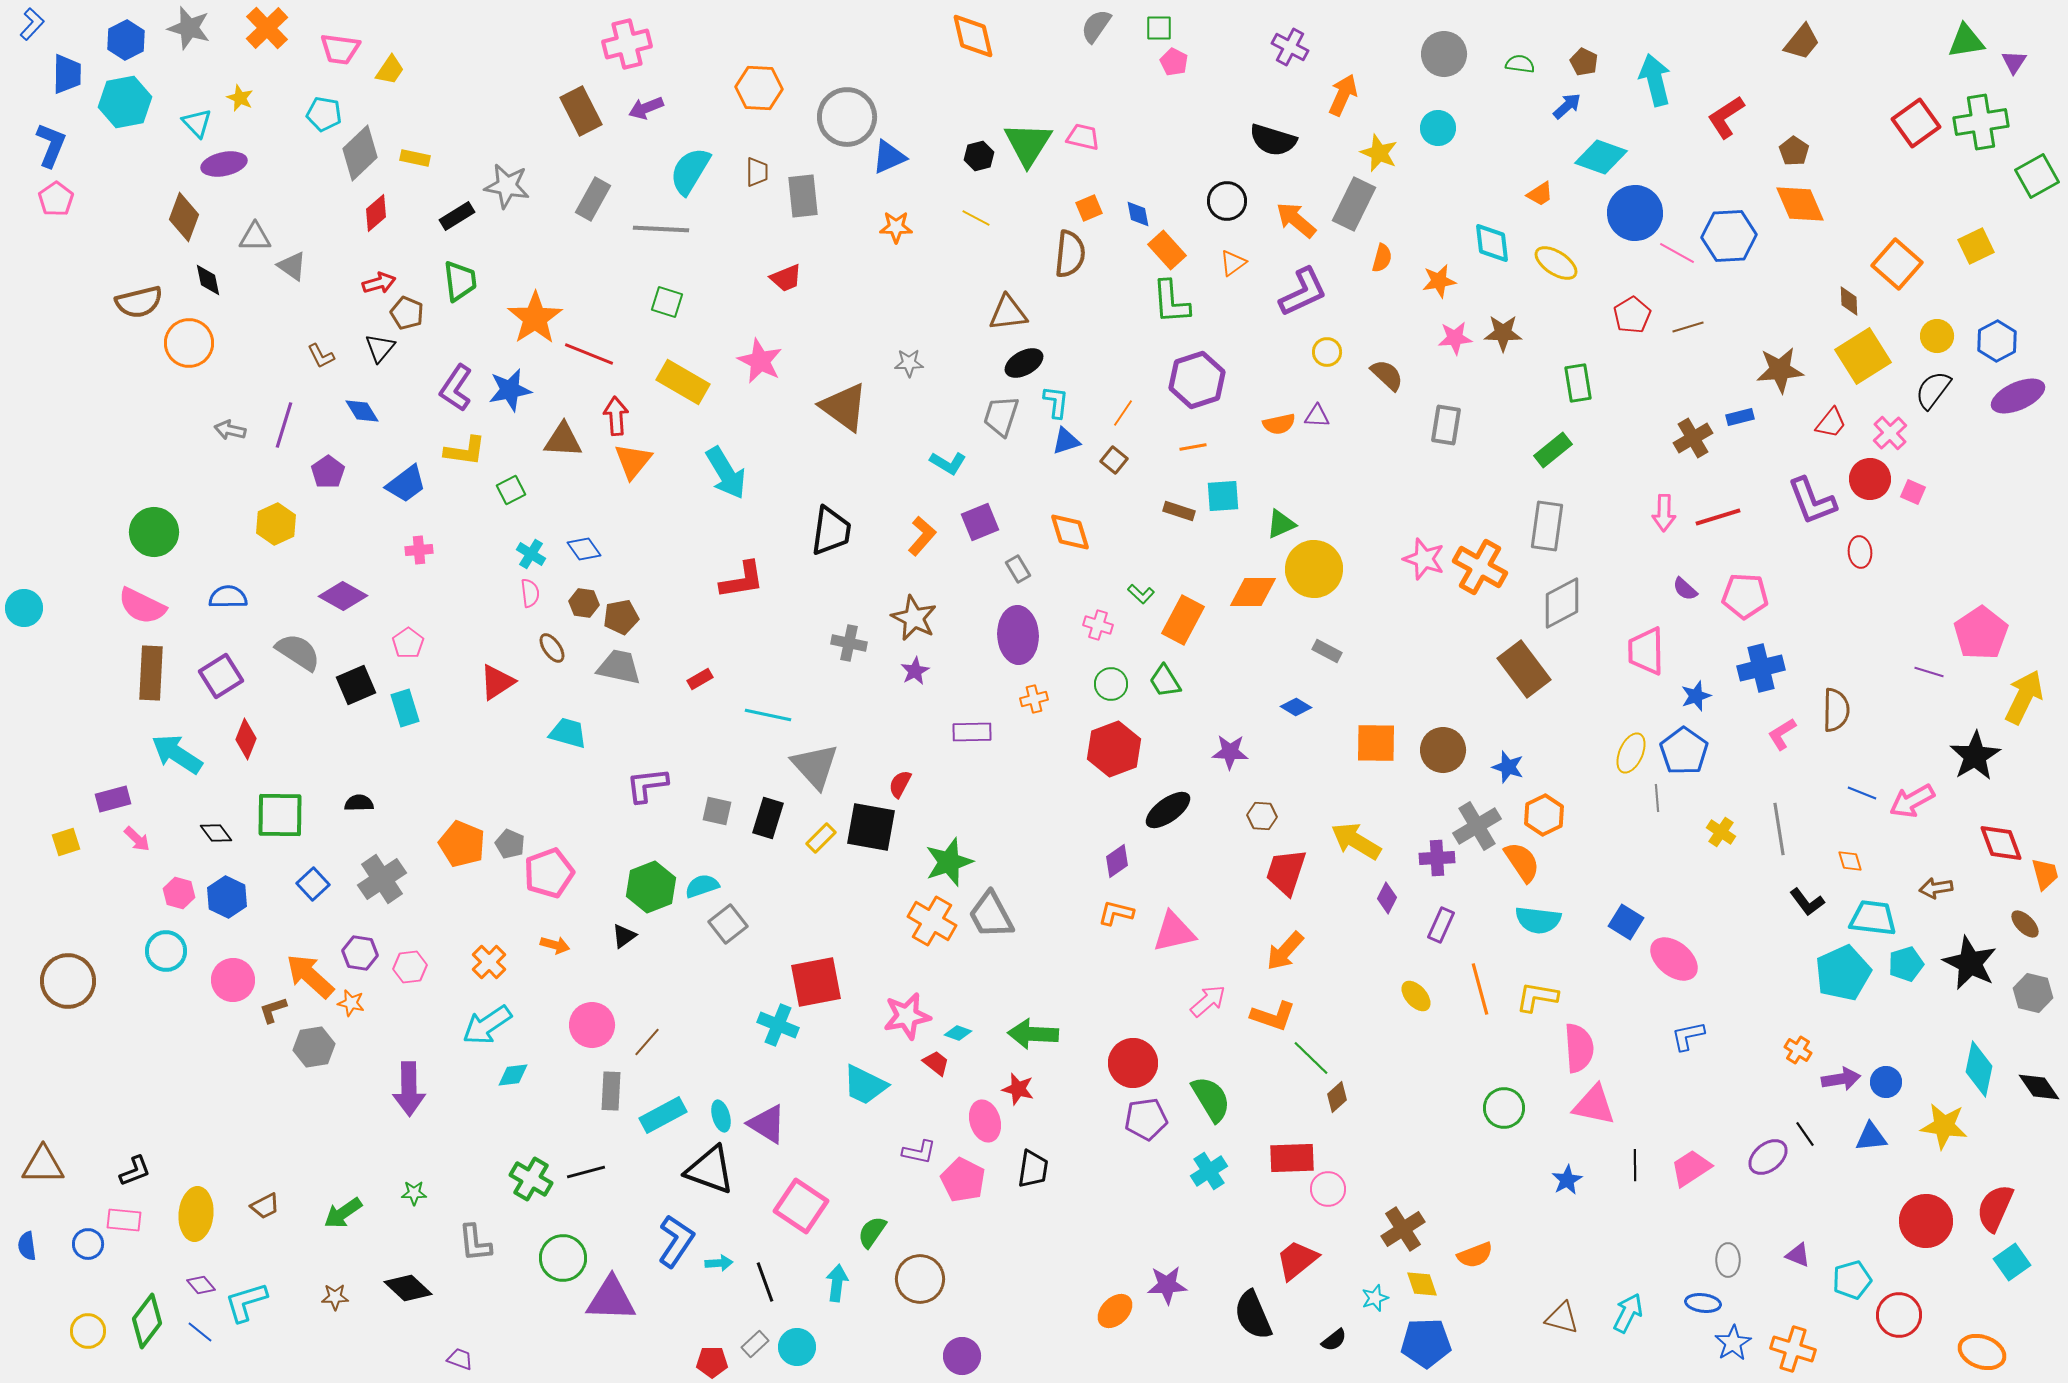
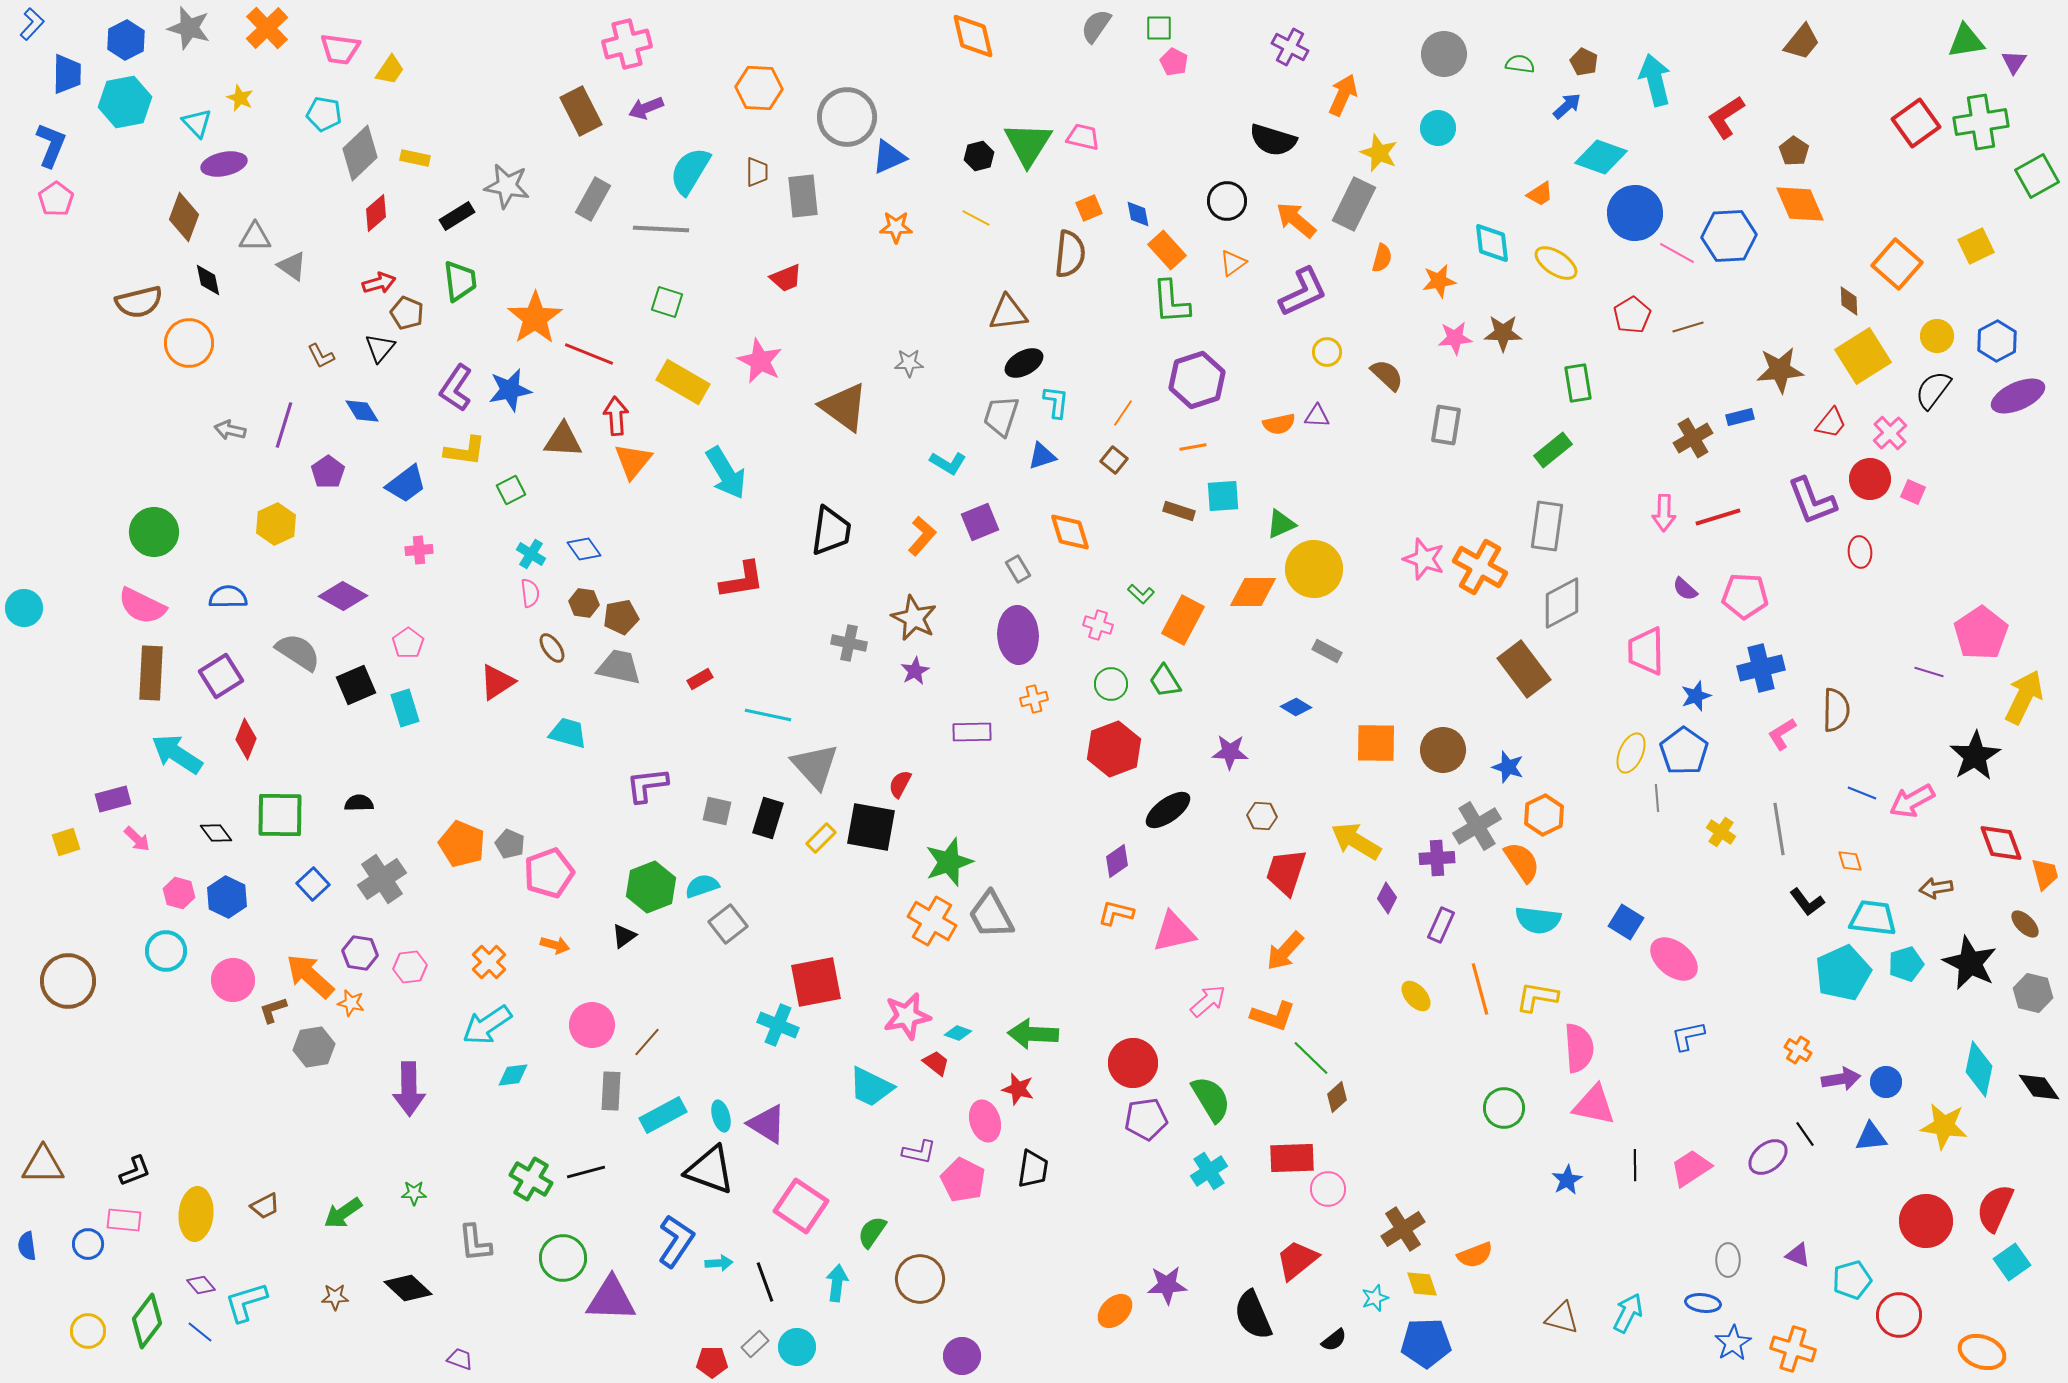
blue triangle at (1066, 441): moved 24 px left, 15 px down
cyan trapezoid at (865, 1085): moved 6 px right, 2 px down
